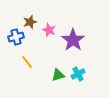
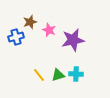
purple star: rotated 25 degrees clockwise
yellow line: moved 12 px right, 13 px down
cyan cross: moved 2 px left; rotated 32 degrees clockwise
